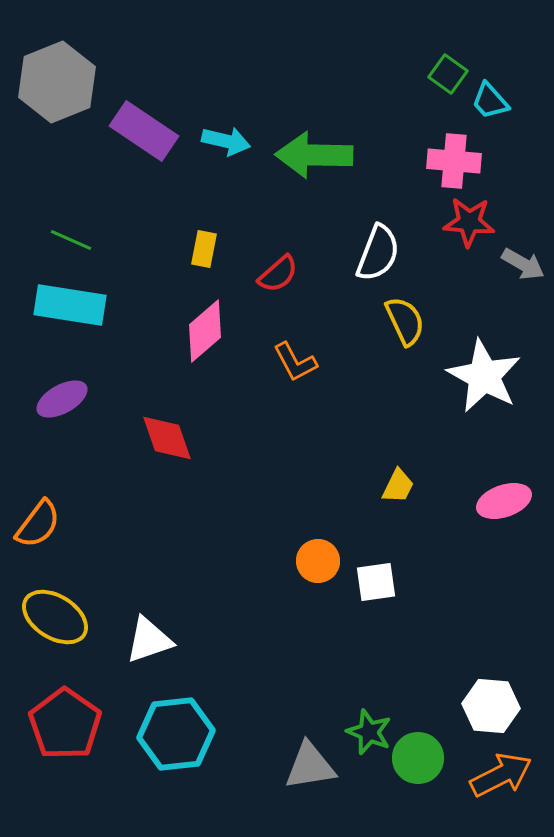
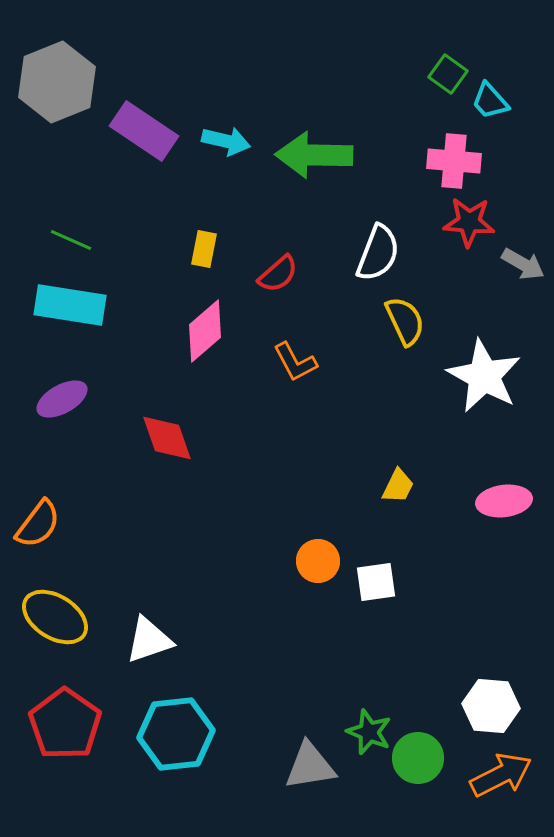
pink ellipse: rotated 12 degrees clockwise
